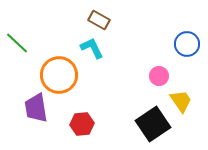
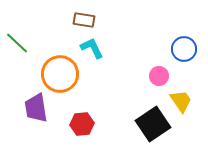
brown rectangle: moved 15 px left; rotated 20 degrees counterclockwise
blue circle: moved 3 px left, 5 px down
orange circle: moved 1 px right, 1 px up
